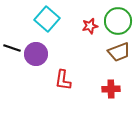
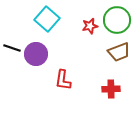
green circle: moved 1 px left, 1 px up
